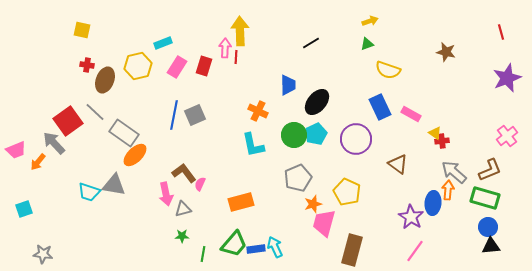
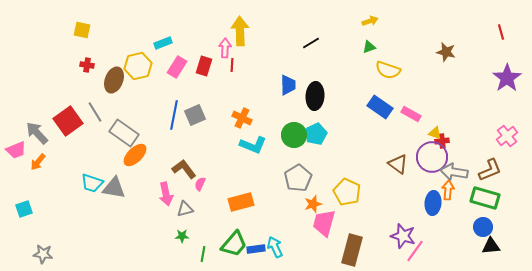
green triangle at (367, 44): moved 2 px right, 3 px down
red line at (236, 57): moved 4 px left, 8 px down
purple star at (507, 78): rotated 12 degrees counterclockwise
brown ellipse at (105, 80): moved 9 px right
black ellipse at (317, 102): moved 2 px left, 6 px up; rotated 36 degrees counterclockwise
blue rectangle at (380, 107): rotated 30 degrees counterclockwise
orange cross at (258, 111): moved 16 px left, 7 px down
gray line at (95, 112): rotated 15 degrees clockwise
yellow triangle at (435, 133): rotated 16 degrees counterclockwise
purple circle at (356, 139): moved 76 px right, 18 px down
gray arrow at (54, 143): moved 17 px left, 10 px up
cyan L-shape at (253, 145): rotated 56 degrees counterclockwise
gray arrow at (454, 172): rotated 32 degrees counterclockwise
brown L-shape at (184, 173): moved 4 px up
gray pentagon at (298, 178): rotated 8 degrees counterclockwise
gray triangle at (114, 185): moved 3 px down
cyan trapezoid at (89, 192): moved 3 px right, 9 px up
gray triangle at (183, 209): moved 2 px right
purple star at (411, 217): moved 8 px left, 19 px down; rotated 15 degrees counterclockwise
blue circle at (488, 227): moved 5 px left
